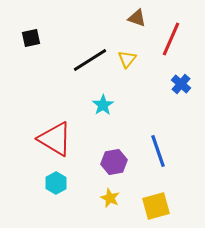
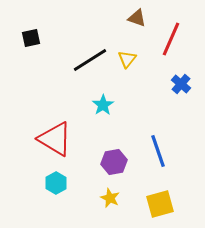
yellow square: moved 4 px right, 2 px up
